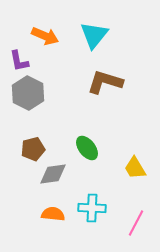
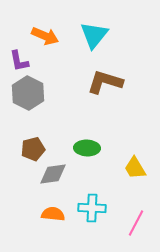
green ellipse: rotated 50 degrees counterclockwise
